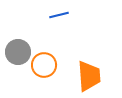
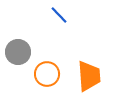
blue line: rotated 60 degrees clockwise
orange circle: moved 3 px right, 9 px down
